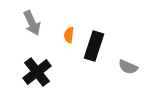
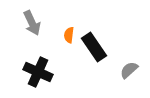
black rectangle: moved 1 px down; rotated 52 degrees counterclockwise
gray semicircle: moved 1 px right, 3 px down; rotated 114 degrees clockwise
black cross: moved 1 px right; rotated 28 degrees counterclockwise
